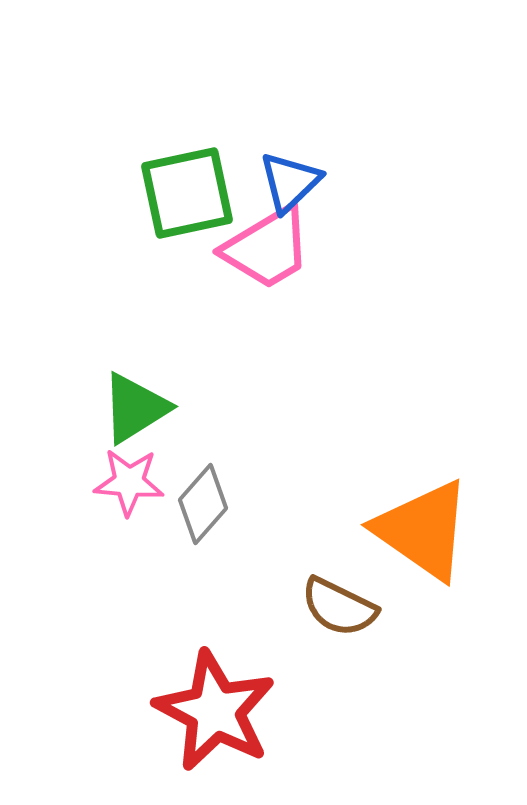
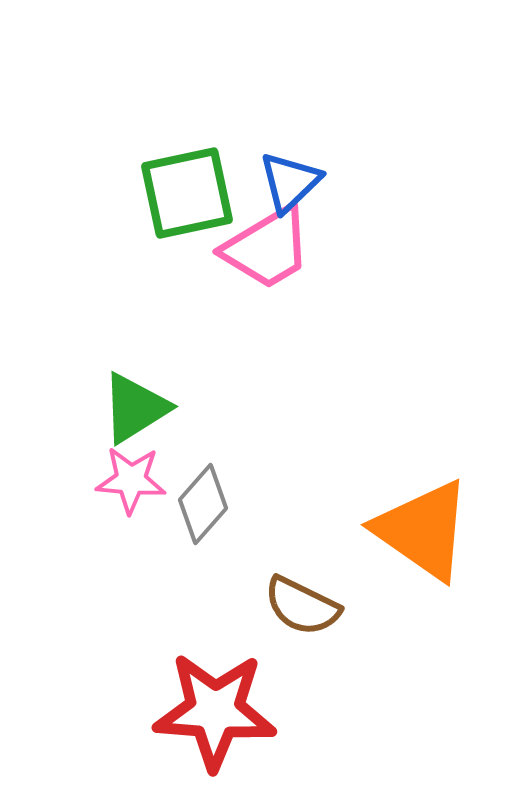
pink star: moved 2 px right, 2 px up
brown semicircle: moved 37 px left, 1 px up
red star: rotated 24 degrees counterclockwise
